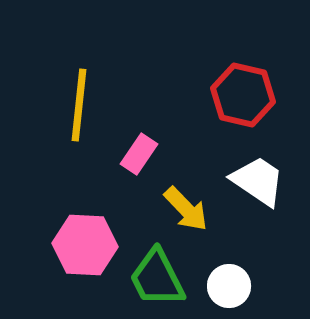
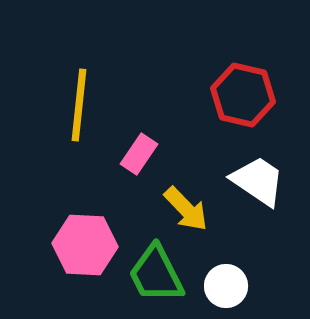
green trapezoid: moved 1 px left, 4 px up
white circle: moved 3 px left
